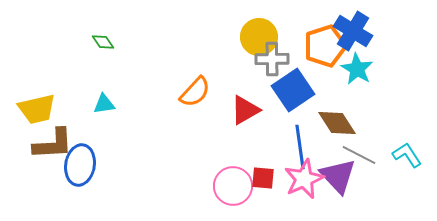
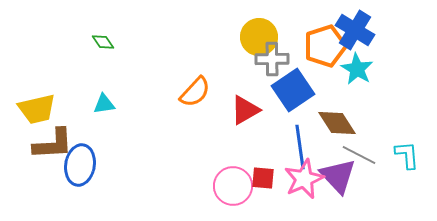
blue cross: moved 2 px right, 1 px up
cyan L-shape: rotated 28 degrees clockwise
